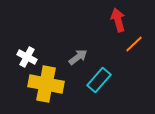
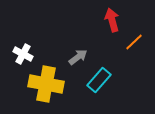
red arrow: moved 6 px left
orange line: moved 2 px up
white cross: moved 4 px left, 3 px up
